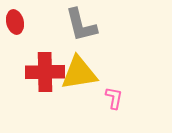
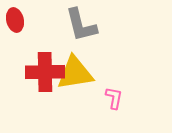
red ellipse: moved 2 px up
yellow triangle: moved 4 px left
